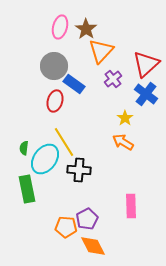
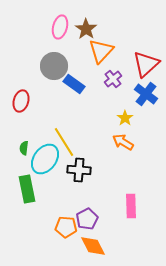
red ellipse: moved 34 px left
